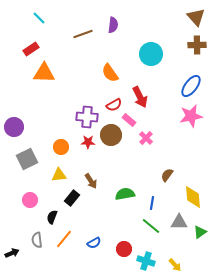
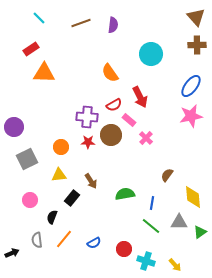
brown line: moved 2 px left, 11 px up
